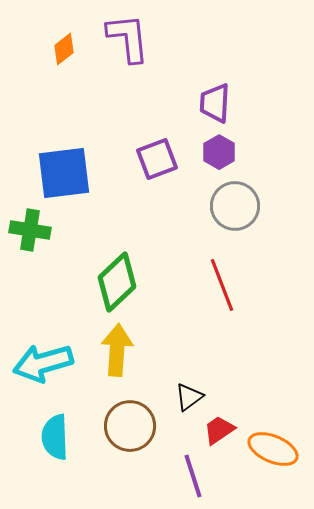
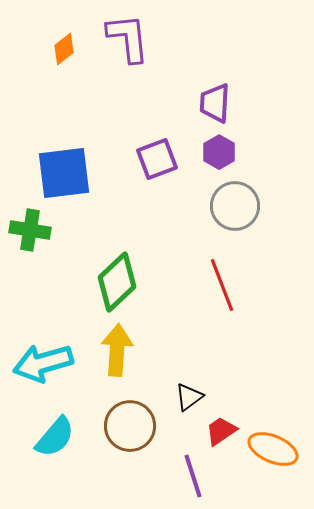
red trapezoid: moved 2 px right, 1 px down
cyan semicircle: rotated 138 degrees counterclockwise
